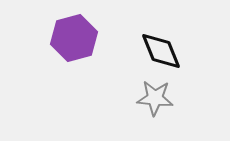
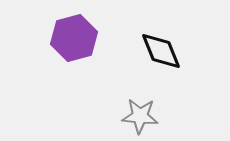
gray star: moved 15 px left, 18 px down
